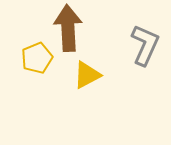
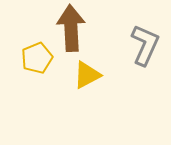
brown arrow: moved 3 px right
